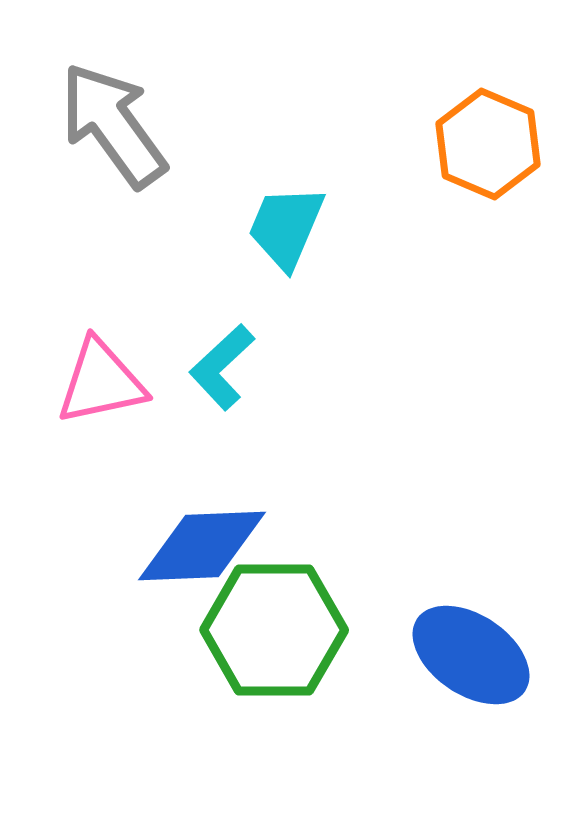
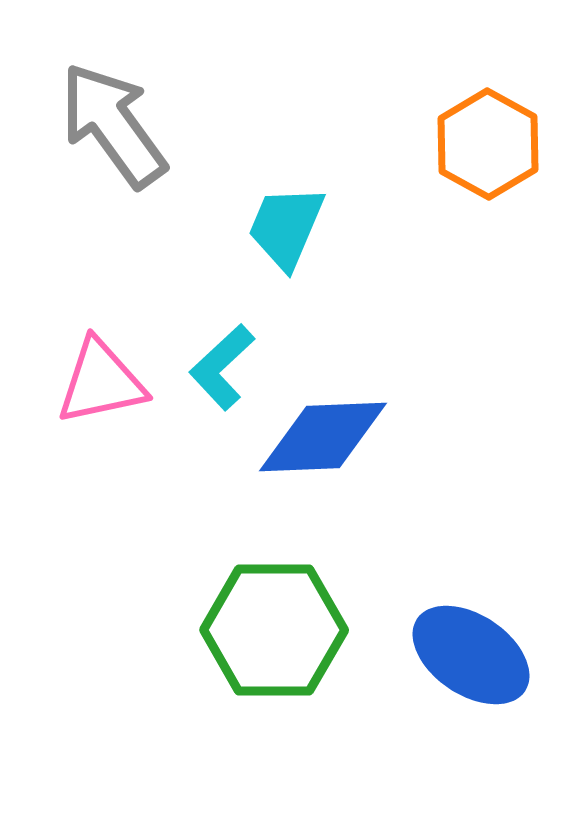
orange hexagon: rotated 6 degrees clockwise
blue diamond: moved 121 px right, 109 px up
